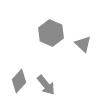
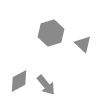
gray hexagon: rotated 20 degrees clockwise
gray diamond: rotated 20 degrees clockwise
